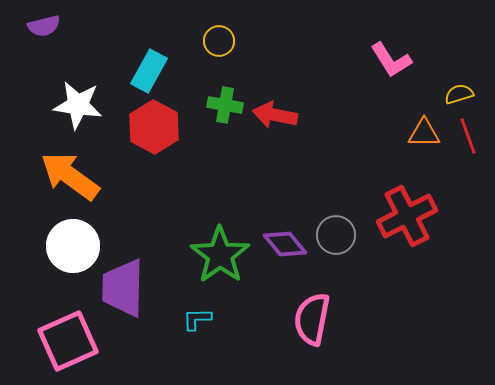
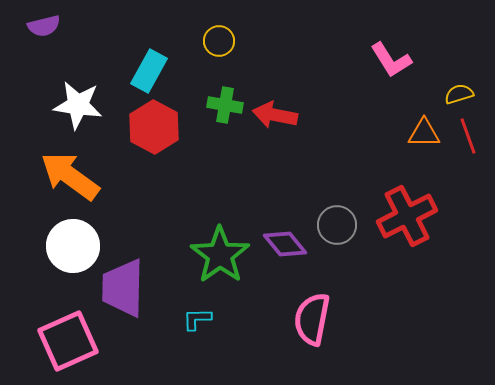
gray circle: moved 1 px right, 10 px up
